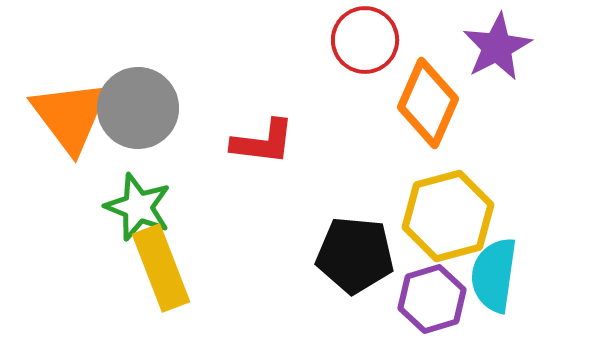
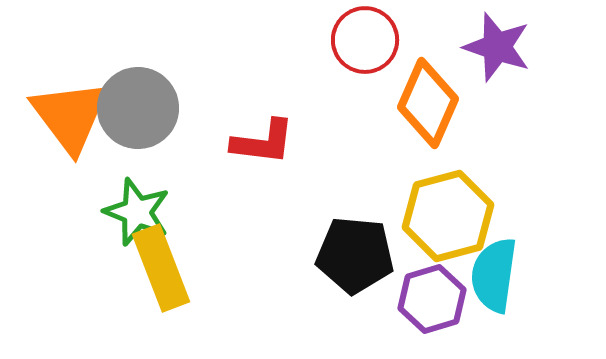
purple star: rotated 26 degrees counterclockwise
green star: moved 1 px left, 5 px down
